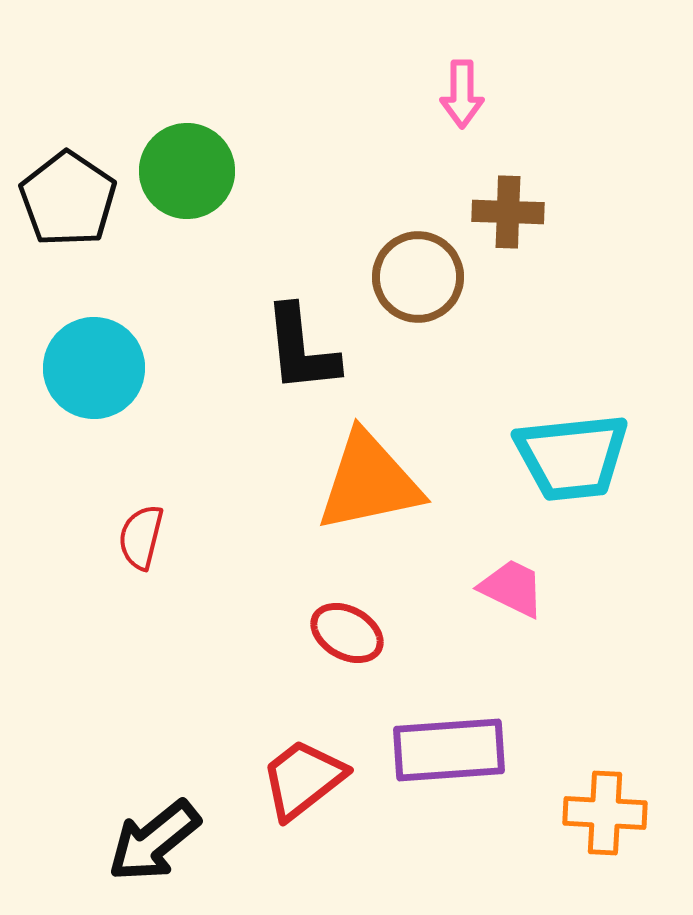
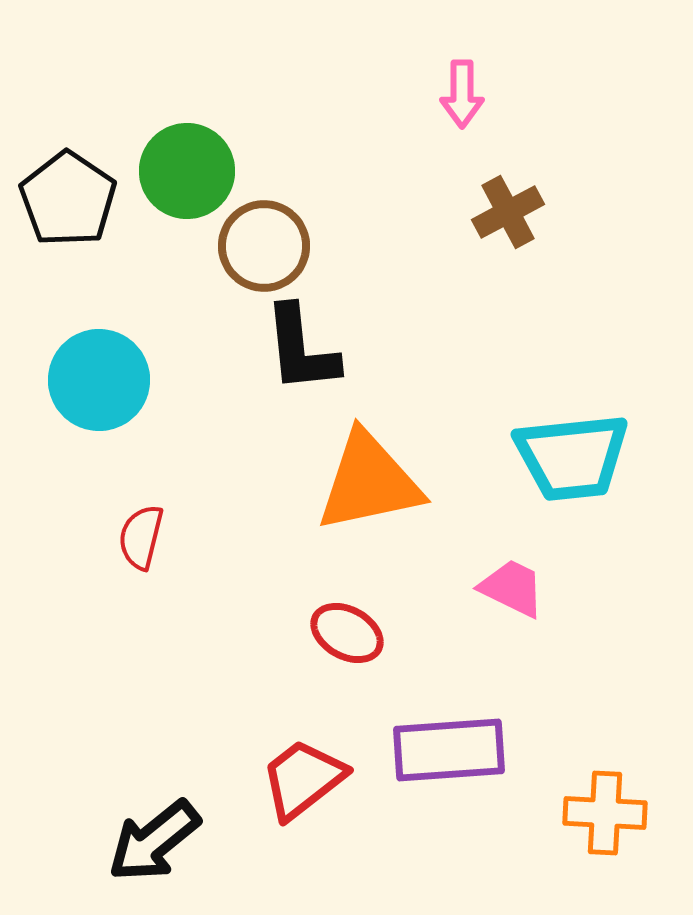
brown cross: rotated 30 degrees counterclockwise
brown circle: moved 154 px left, 31 px up
cyan circle: moved 5 px right, 12 px down
